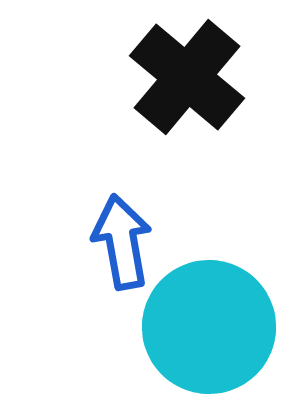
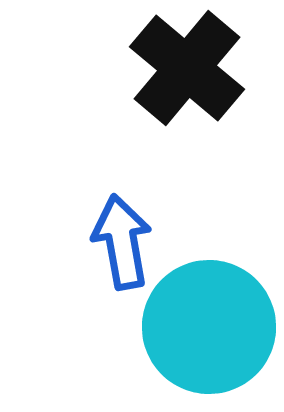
black cross: moved 9 px up
